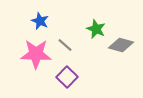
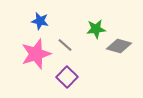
blue star: rotated 12 degrees counterclockwise
green star: rotated 30 degrees counterclockwise
gray diamond: moved 2 px left, 1 px down
pink star: rotated 20 degrees counterclockwise
